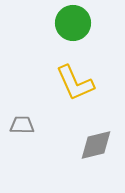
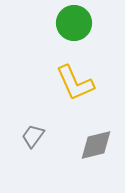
green circle: moved 1 px right
gray trapezoid: moved 11 px right, 11 px down; rotated 55 degrees counterclockwise
